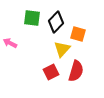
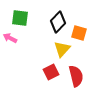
green square: moved 12 px left
black diamond: moved 2 px right
orange square: moved 1 px right, 1 px up
pink arrow: moved 5 px up
red semicircle: moved 5 px down; rotated 30 degrees counterclockwise
